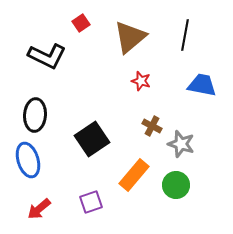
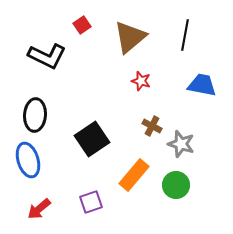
red square: moved 1 px right, 2 px down
